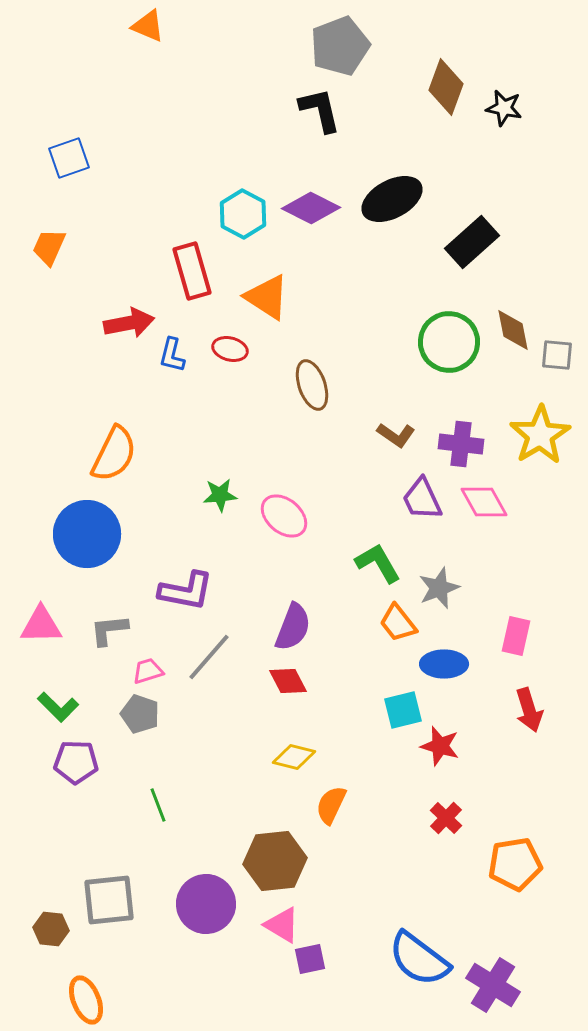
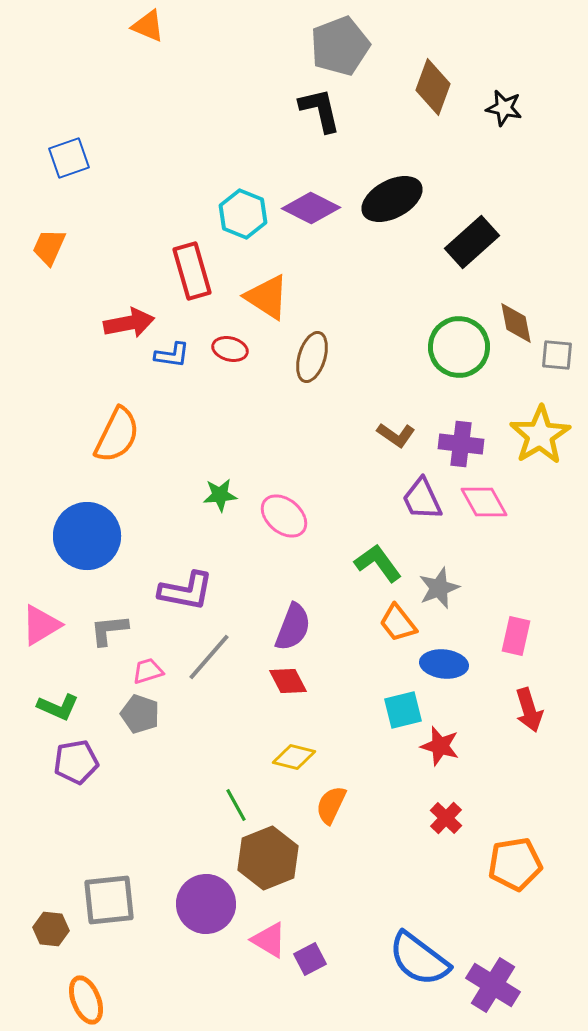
brown diamond at (446, 87): moved 13 px left
cyan hexagon at (243, 214): rotated 6 degrees counterclockwise
brown diamond at (513, 330): moved 3 px right, 7 px up
green circle at (449, 342): moved 10 px right, 5 px down
blue L-shape at (172, 355): rotated 96 degrees counterclockwise
brown ellipse at (312, 385): moved 28 px up; rotated 36 degrees clockwise
orange semicircle at (114, 454): moved 3 px right, 19 px up
blue circle at (87, 534): moved 2 px down
green L-shape at (378, 563): rotated 6 degrees counterclockwise
pink triangle at (41, 625): rotated 30 degrees counterclockwise
blue ellipse at (444, 664): rotated 6 degrees clockwise
green L-shape at (58, 707): rotated 21 degrees counterclockwise
purple pentagon at (76, 762): rotated 12 degrees counterclockwise
green line at (158, 805): moved 78 px right; rotated 8 degrees counterclockwise
brown hexagon at (275, 861): moved 7 px left, 3 px up; rotated 16 degrees counterclockwise
pink triangle at (282, 925): moved 13 px left, 15 px down
purple square at (310, 959): rotated 16 degrees counterclockwise
